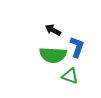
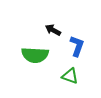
blue L-shape: moved 1 px up
green semicircle: moved 18 px left
